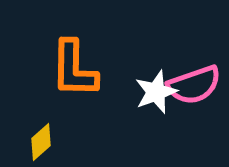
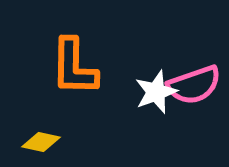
orange L-shape: moved 2 px up
yellow diamond: rotated 54 degrees clockwise
